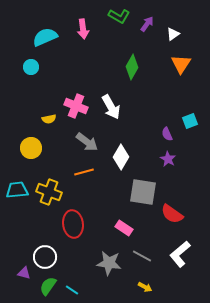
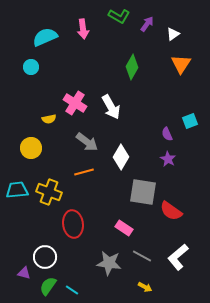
pink cross: moved 1 px left, 3 px up; rotated 10 degrees clockwise
red semicircle: moved 1 px left, 3 px up
white L-shape: moved 2 px left, 3 px down
